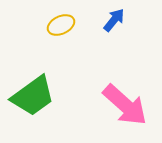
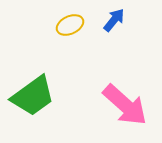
yellow ellipse: moved 9 px right
